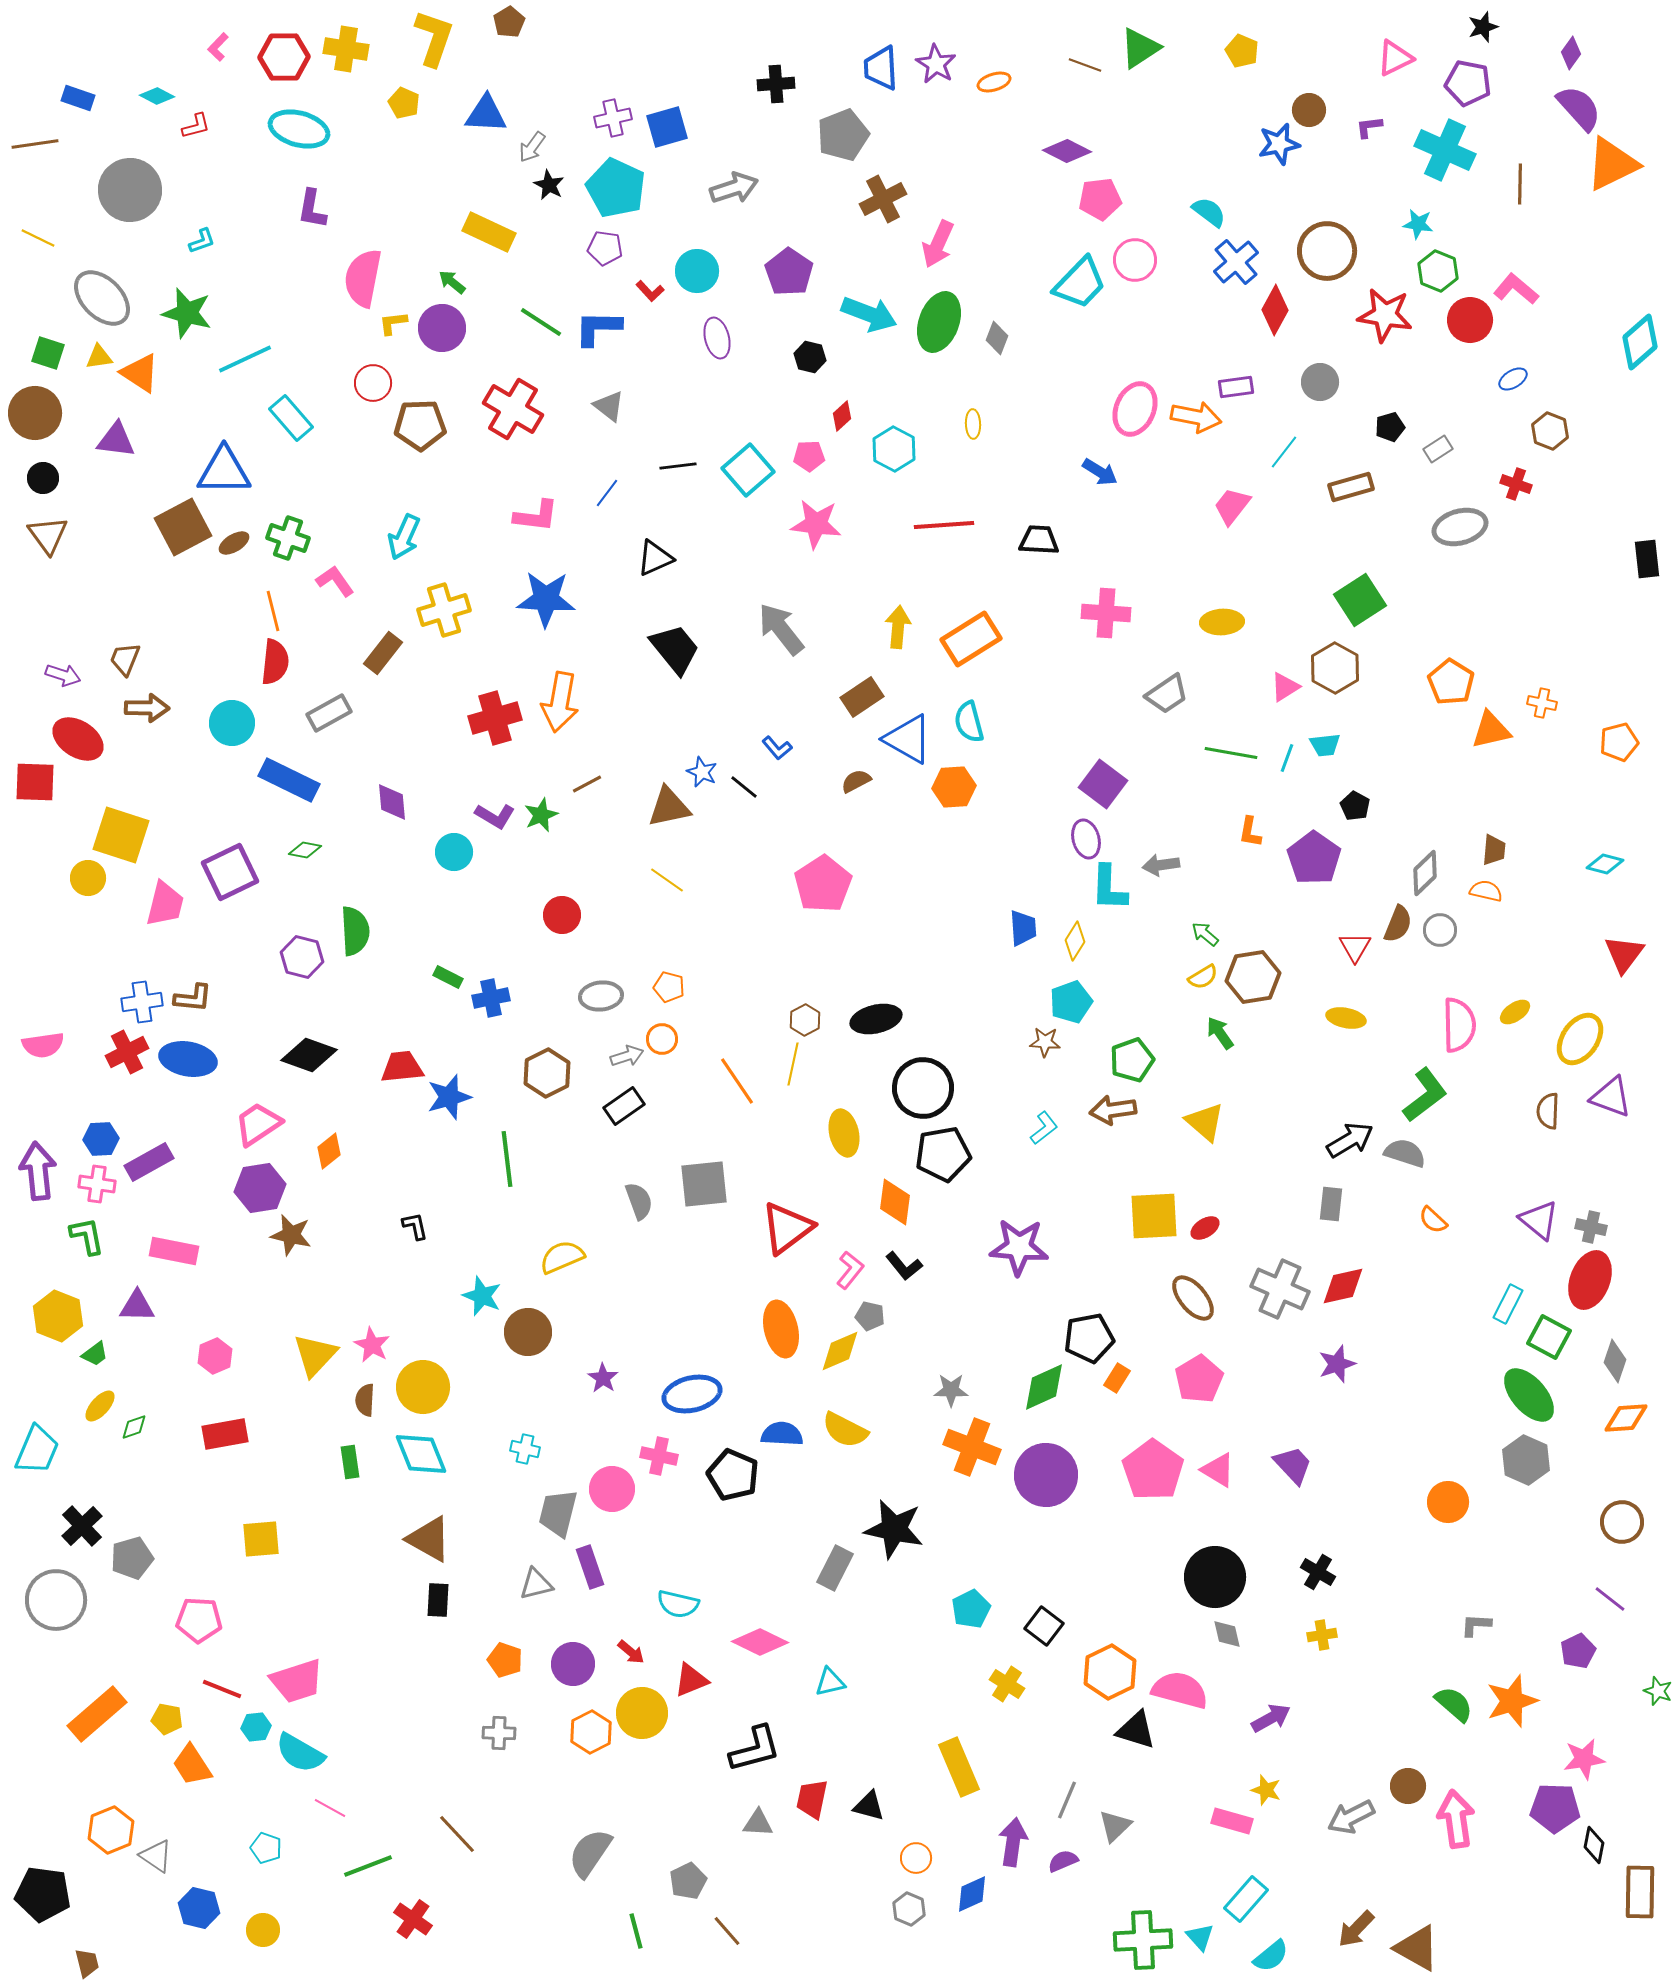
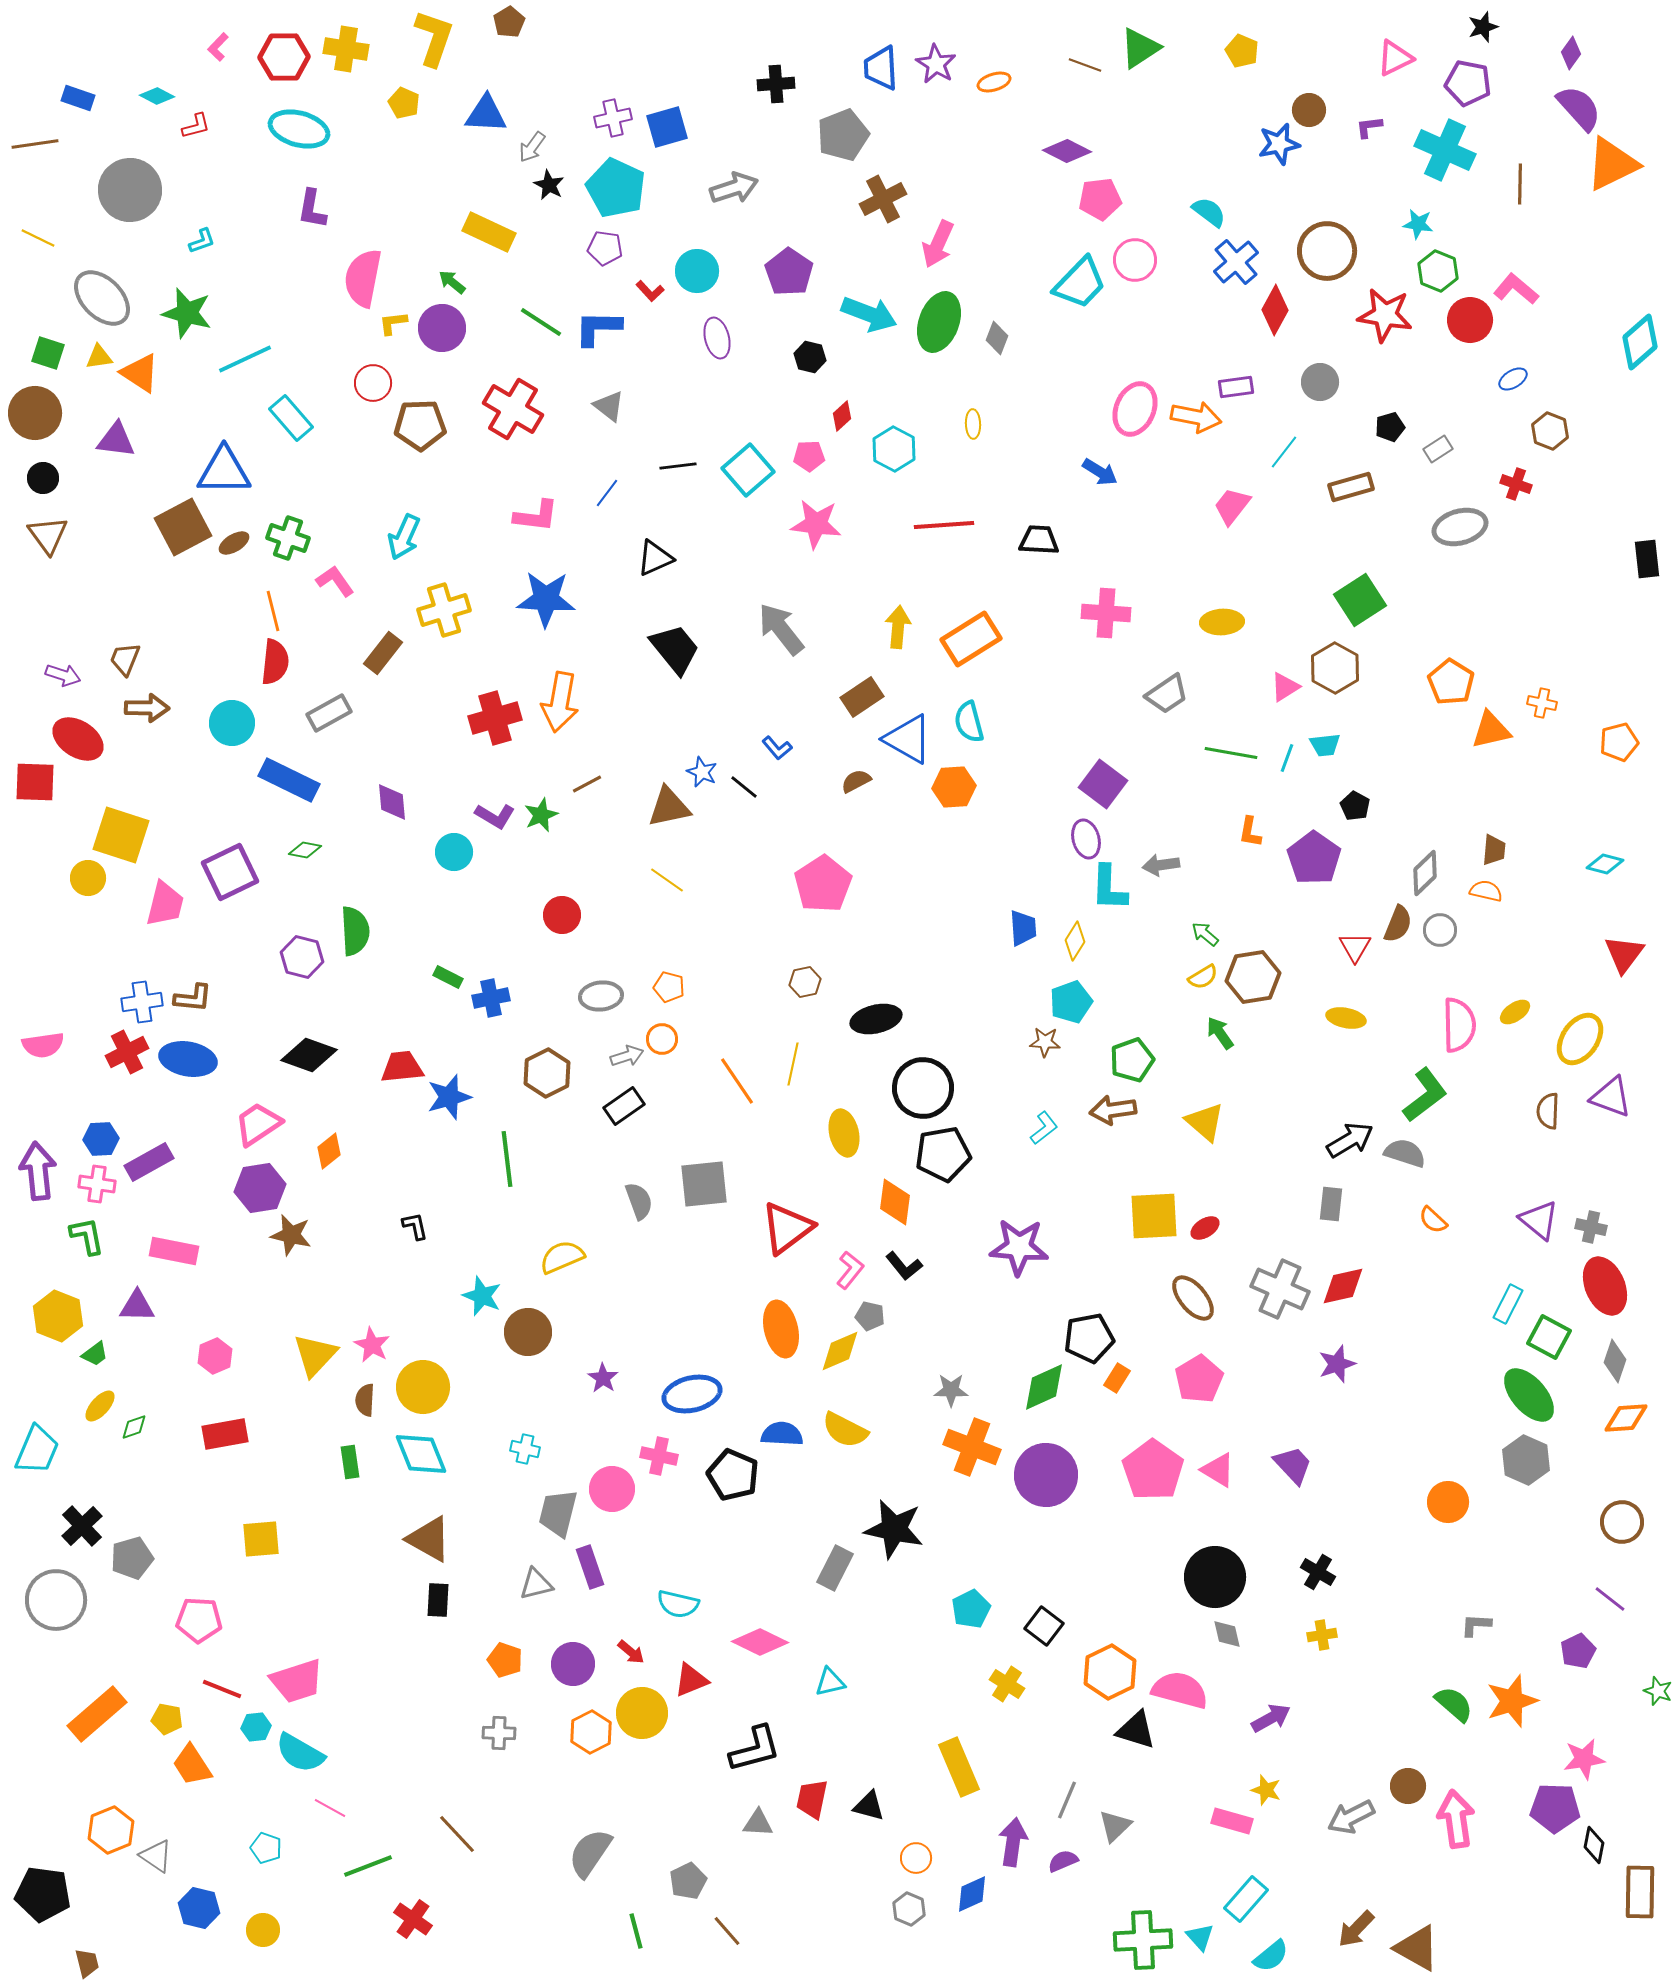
brown hexagon at (805, 1020): moved 38 px up; rotated 16 degrees clockwise
red ellipse at (1590, 1280): moved 15 px right, 6 px down; rotated 44 degrees counterclockwise
